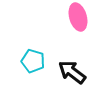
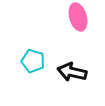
black arrow: rotated 24 degrees counterclockwise
